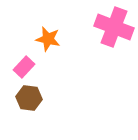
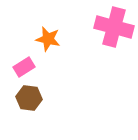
pink cross: rotated 6 degrees counterclockwise
pink rectangle: rotated 15 degrees clockwise
